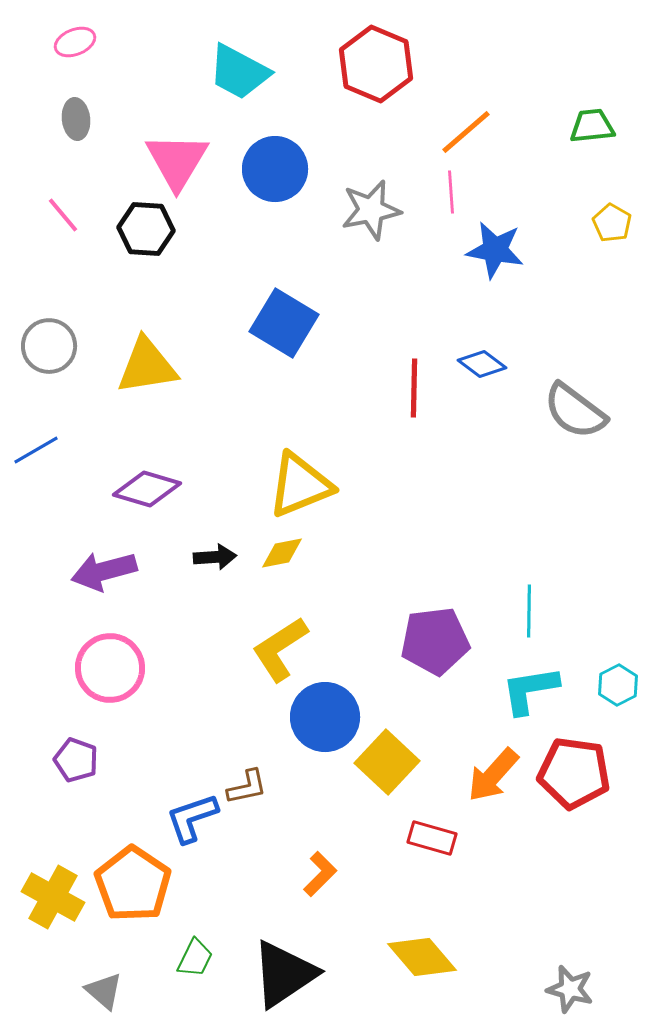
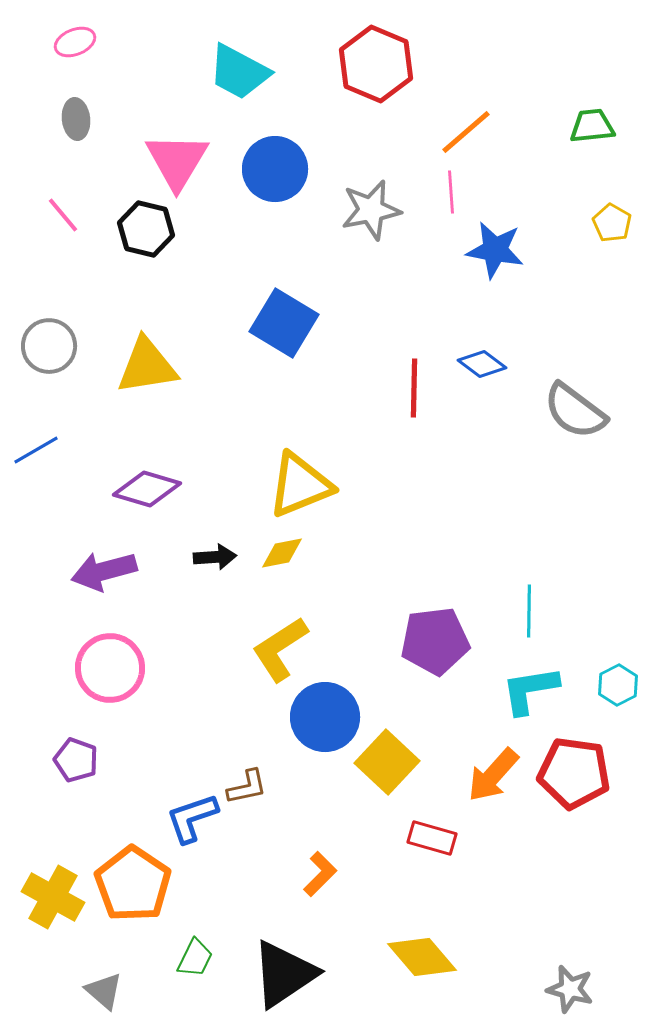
black hexagon at (146, 229): rotated 10 degrees clockwise
